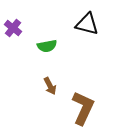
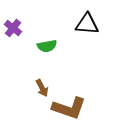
black triangle: rotated 10 degrees counterclockwise
brown arrow: moved 8 px left, 2 px down
brown L-shape: moved 14 px left; rotated 84 degrees clockwise
